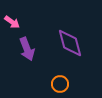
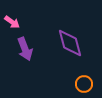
purple arrow: moved 2 px left
orange circle: moved 24 px right
